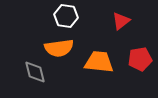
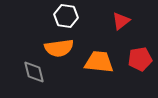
gray diamond: moved 1 px left
